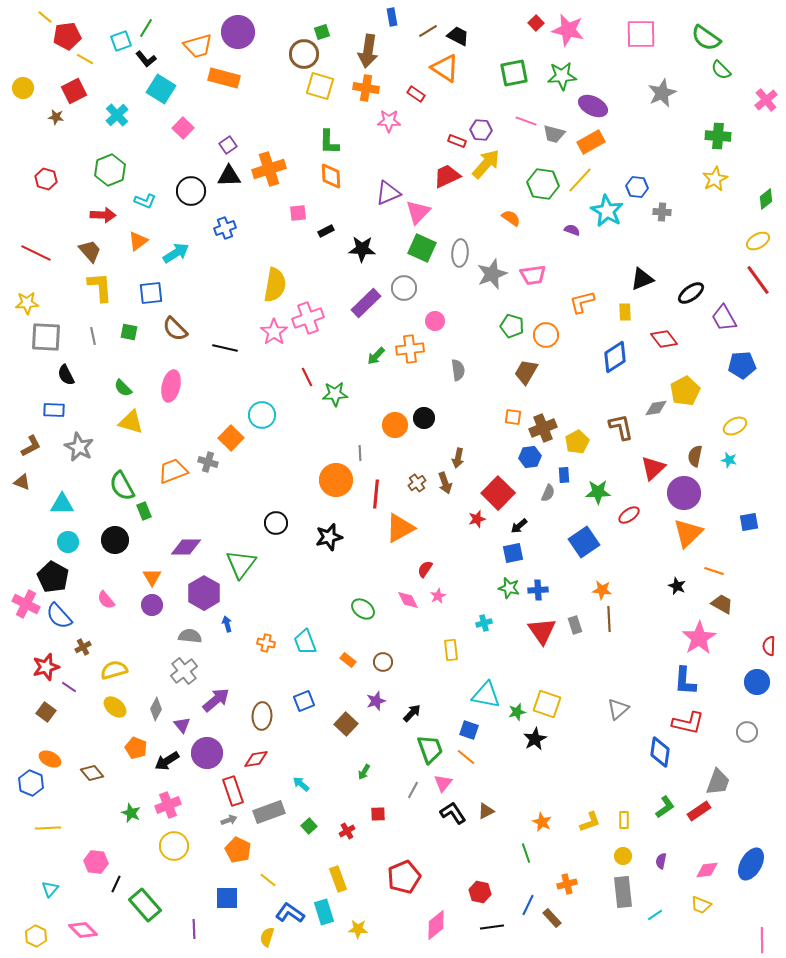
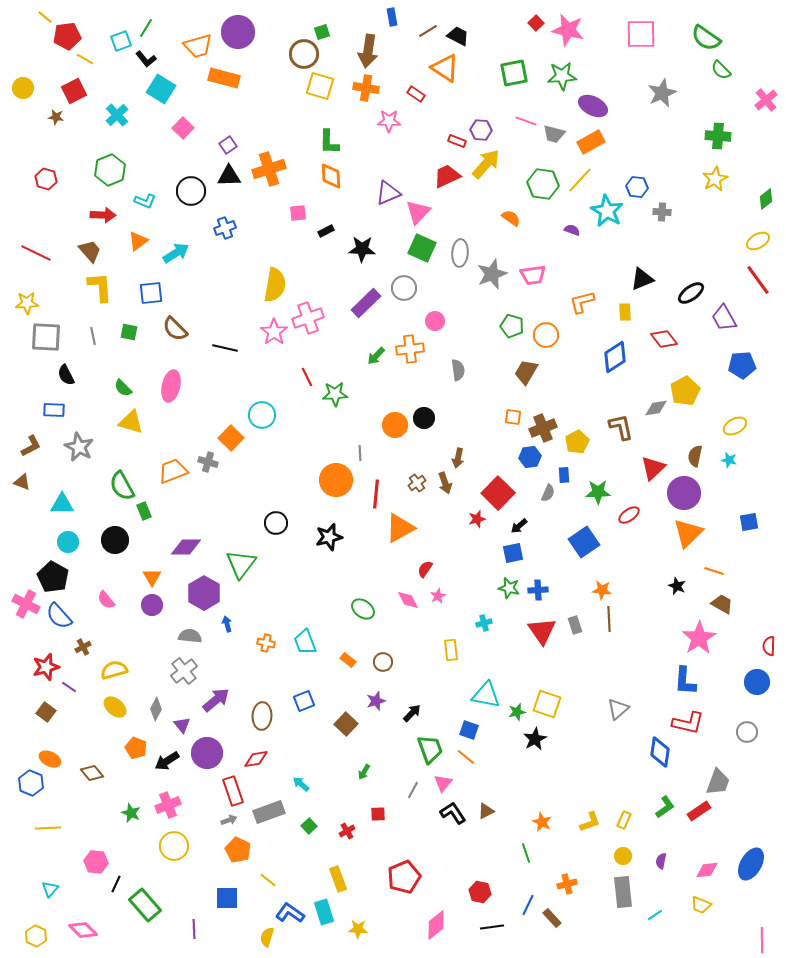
yellow rectangle at (624, 820): rotated 24 degrees clockwise
